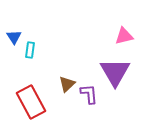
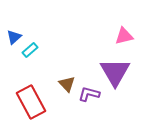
blue triangle: rotated 21 degrees clockwise
cyan rectangle: rotated 42 degrees clockwise
brown triangle: rotated 30 degrees counterclockwise
purple L-shape: rotated 70 degrees counterclockwise
